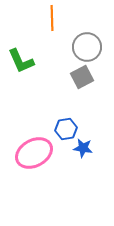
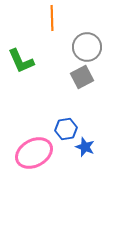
blue star: moved 2 px right, 1 px up; rotated 12 degrees clockwise
